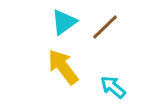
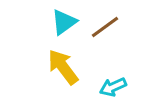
brown line: rotated 8 degrees clockwise
cyan arrow: rotated 64 degrees counterclockwise
